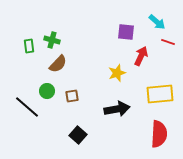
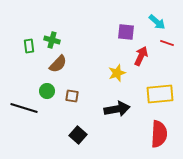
red line: moved 1 px left, 1 px down
brown square: rotated 16 degrees clockwise
black line: moved 3 px left, 1 px down; rotated 24 degrees counterclockwise
